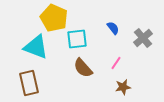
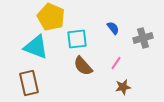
yellow pentagon: moved 3 px left, 1 px up
gray cross: rotated 24 degrees clockwise
brown semicircle: moved 2 px up
